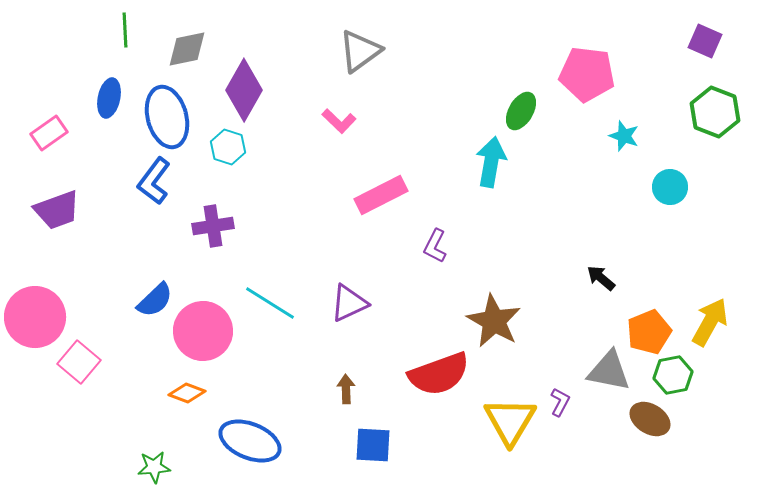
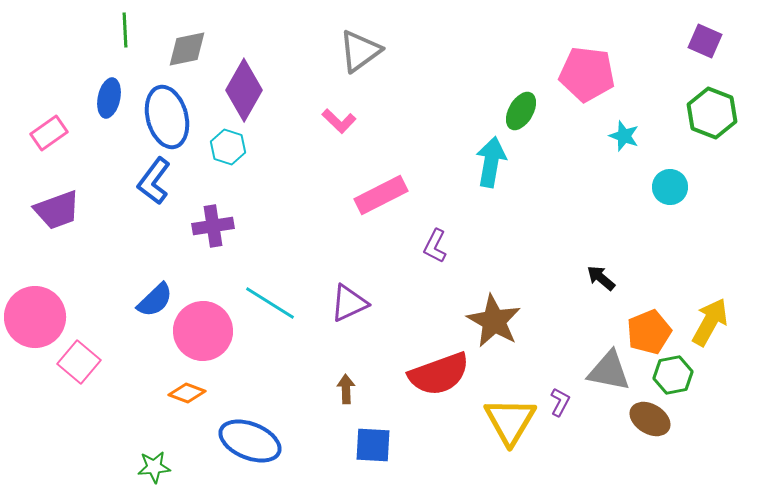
green hexagon at (715, 112): moved 3 px left, 1 px down
